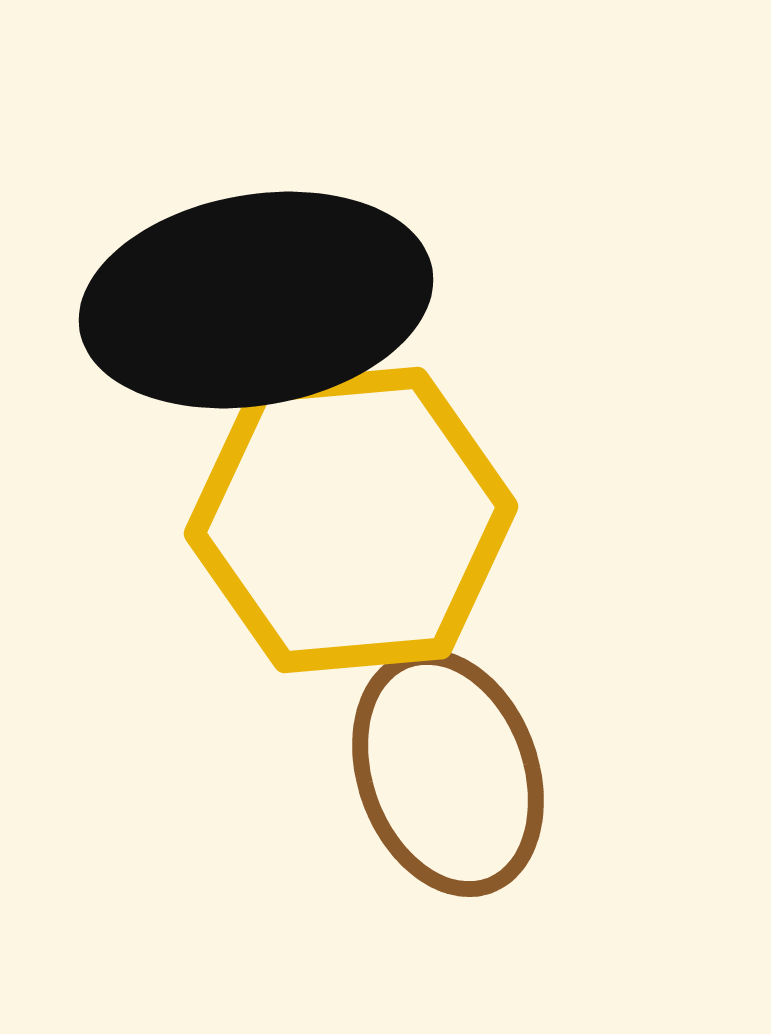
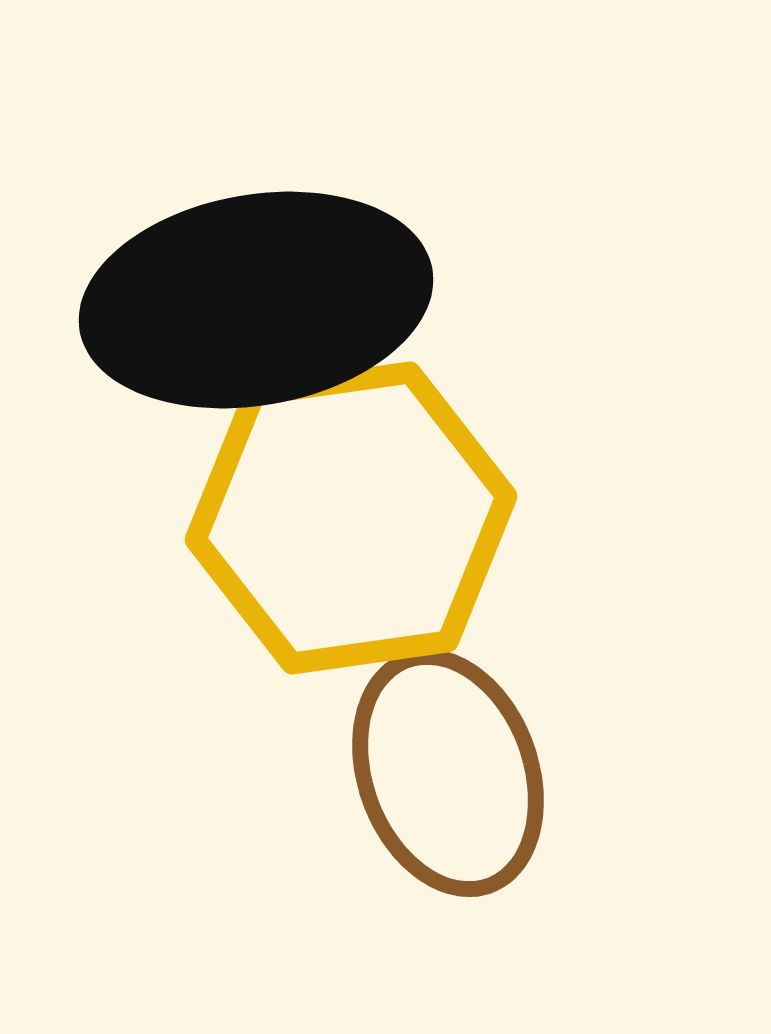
yellow hexagon: moved 2 px up; rotated 3 degrees counterclockwise
